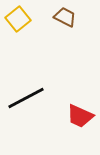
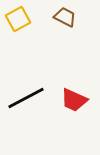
yellow square: rotated 10 degrees clockwise
red trapezoid: moved 6 px left, 16 px up
